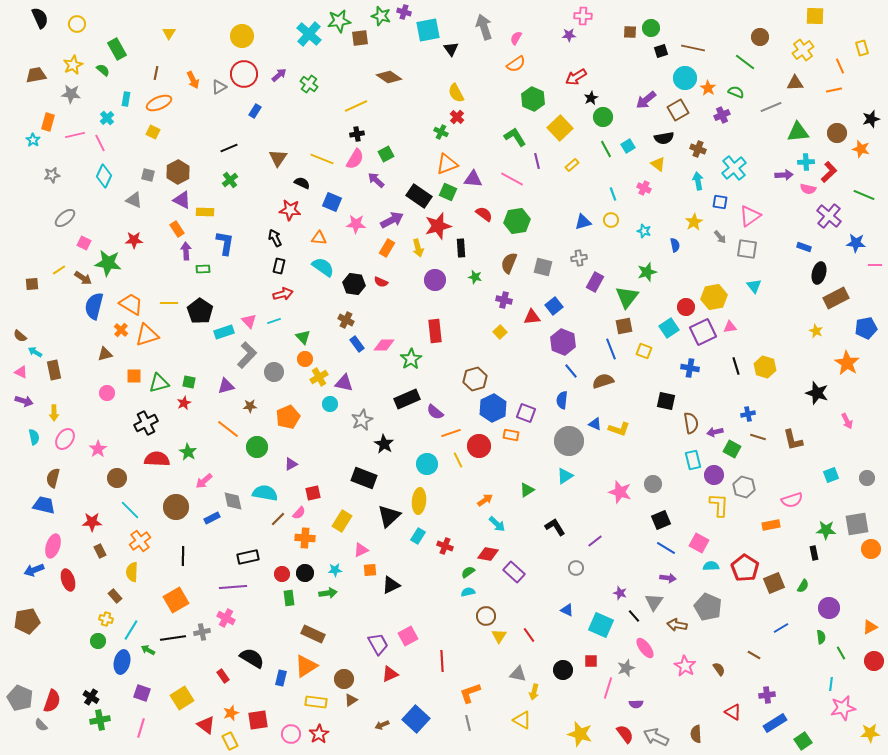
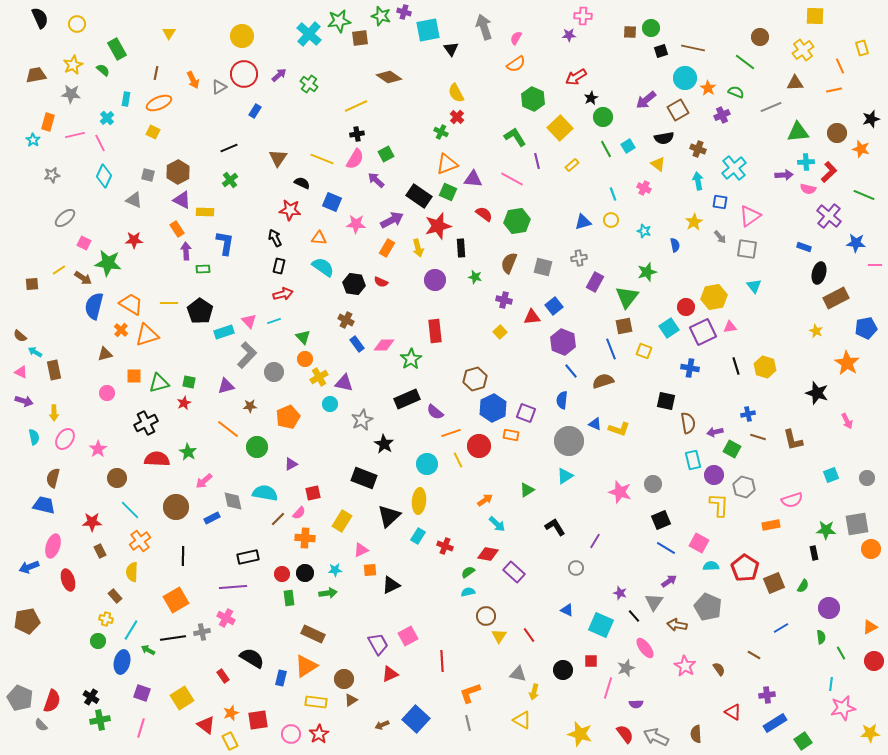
brown semicircle at (691, 423): moved 3 px left
purple line at (595, 541): rotated 21 degrees counterclockwise
blue arrow at (34, 570): moved 5 px left, 3 px up
purple arrow at (668, 578): moved 1 px right, 3 px down; rotated 42 degrees counterclockwise
